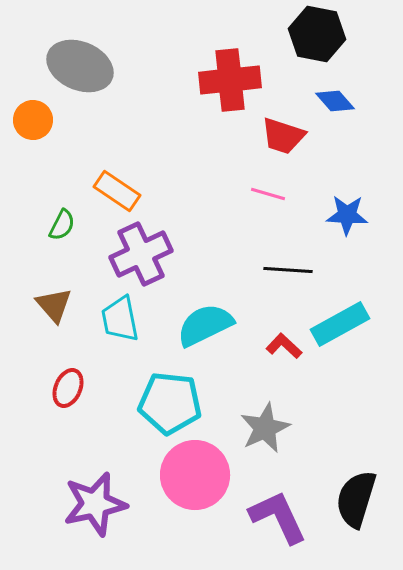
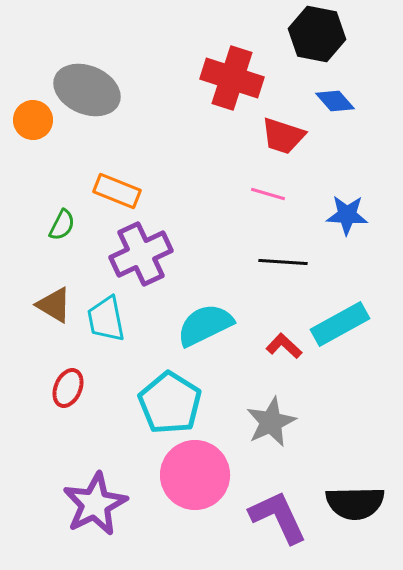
gray ellipse: moved 7 px right, 24 px down
red cross: moved 2 px right, 2 px up; rotated 24 degrees clockwise
orange rectangle: rotated 12 degrees counterclockwise
black line: moved 5 px left, 8 px up
brown triangle: rotated 18 degrees counterclockwise
cyan trapezoid: moved 14 px left
cyan pentagon: rotated 26 degrees clockwise
gray star: moved 6 px right, 6 px up
black semicircle: moved 1 px left, 4 px down; rotated 108 degrees counterclockwise
purple star: rotated 14 degrees counterclockwise
